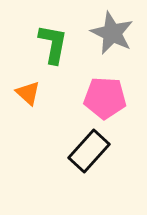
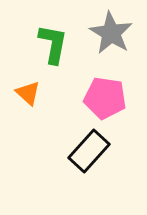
gray star: moved 1 px left; rotated 6 degrees clockwise
pink pentagon: rotated 6 degrees clockwise
